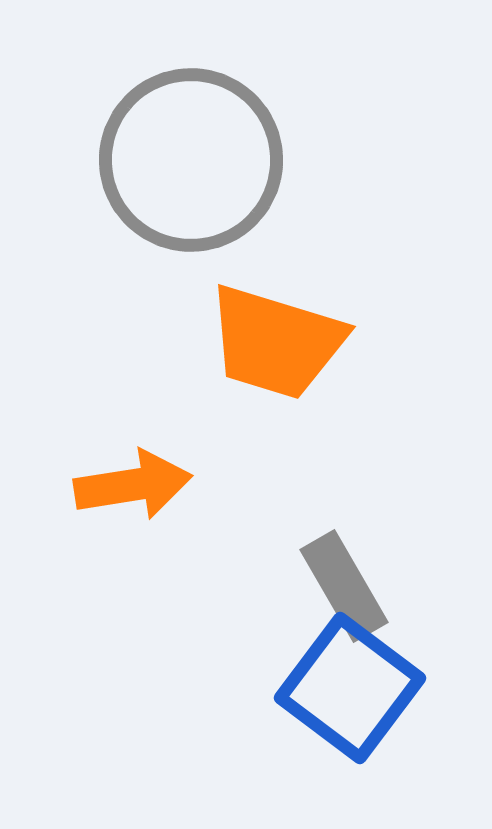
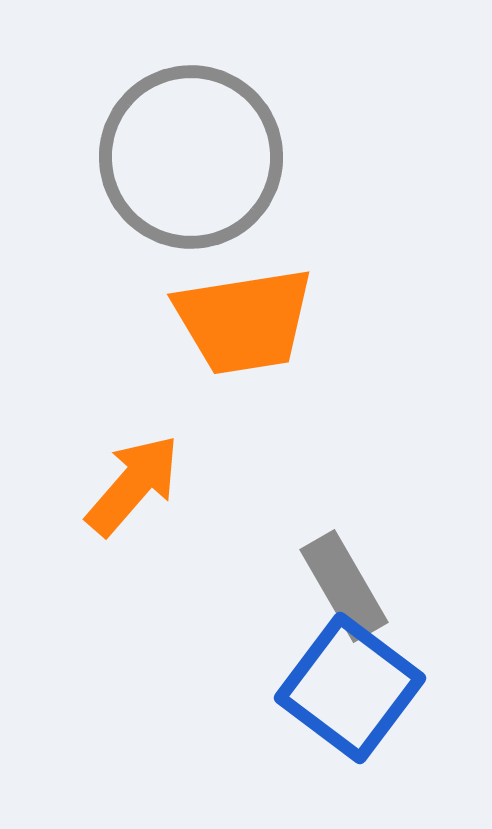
gray circle: moved 3 px up
orange trapezoid: moved 32 px left, 21 px up; rotated 26 degrees counterclockwise
orange arrow: rotated 40 degrees counterclockwise
